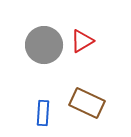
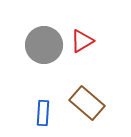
brown rectangle: rotated 16 degrees clockwise
